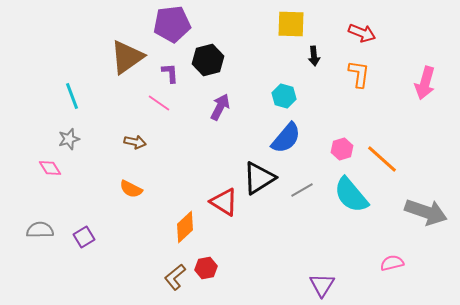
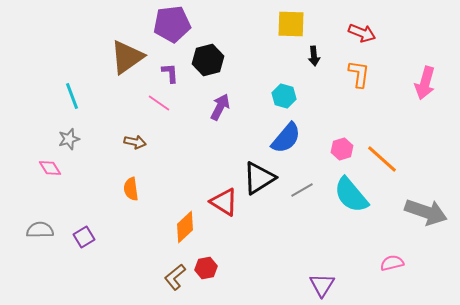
orange semicircle: rotated 55 degrees clockwise
